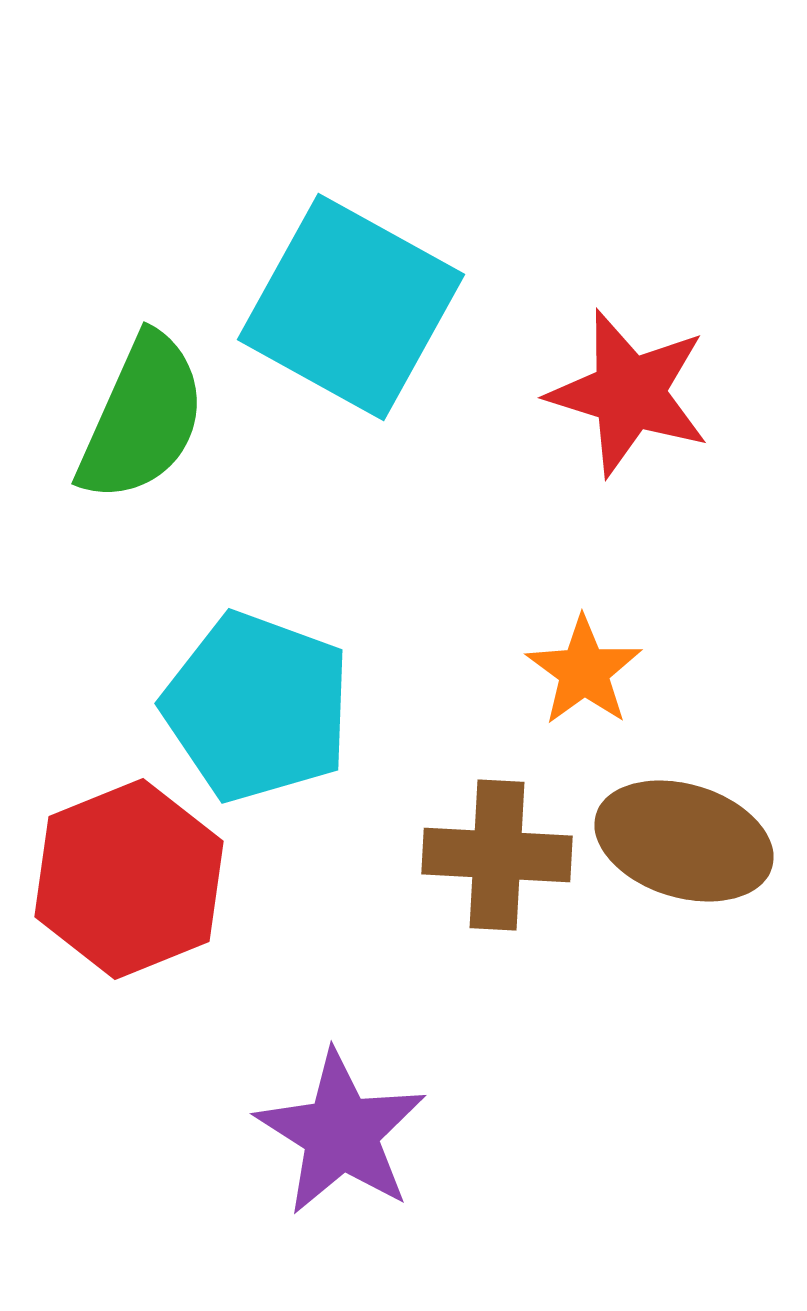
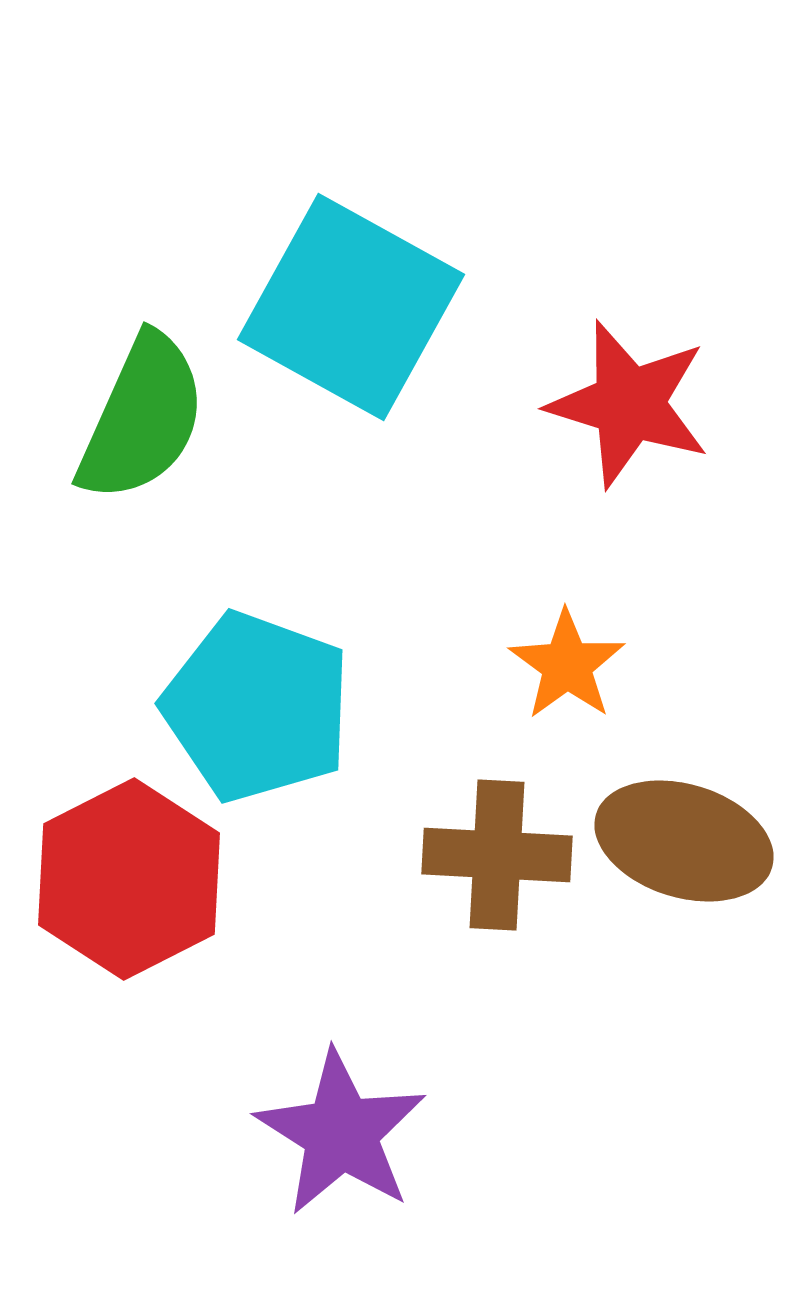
red star: moved 11 px down
orange star: moved 17 px left, 6 px up
red hexagon: rotated 5 degrees counterclockwise
